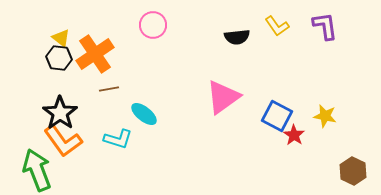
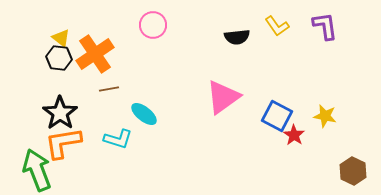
orange L-shape: moved 2 px down; rotated 117 degrees clockwise
